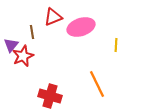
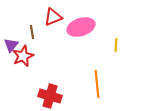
orange line: rotated 20 degrees clockwise
